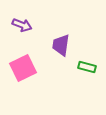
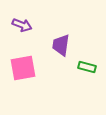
pink square: rotated 16 degrees clockwise
